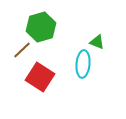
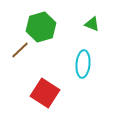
green triangle: moved 5 px left, 18 px up
brown line: moved 2 px left
red square: moved 5 px right, 16 px down
